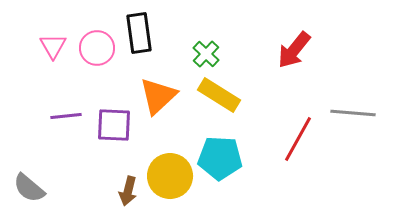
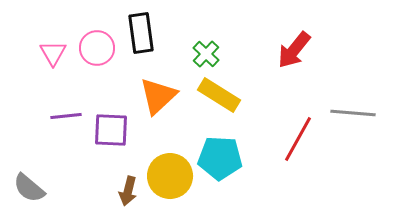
black rectangle: moved 2 px right
pink triangle: moved 7 px down
purple square: moved 3 px left, 5 px down
